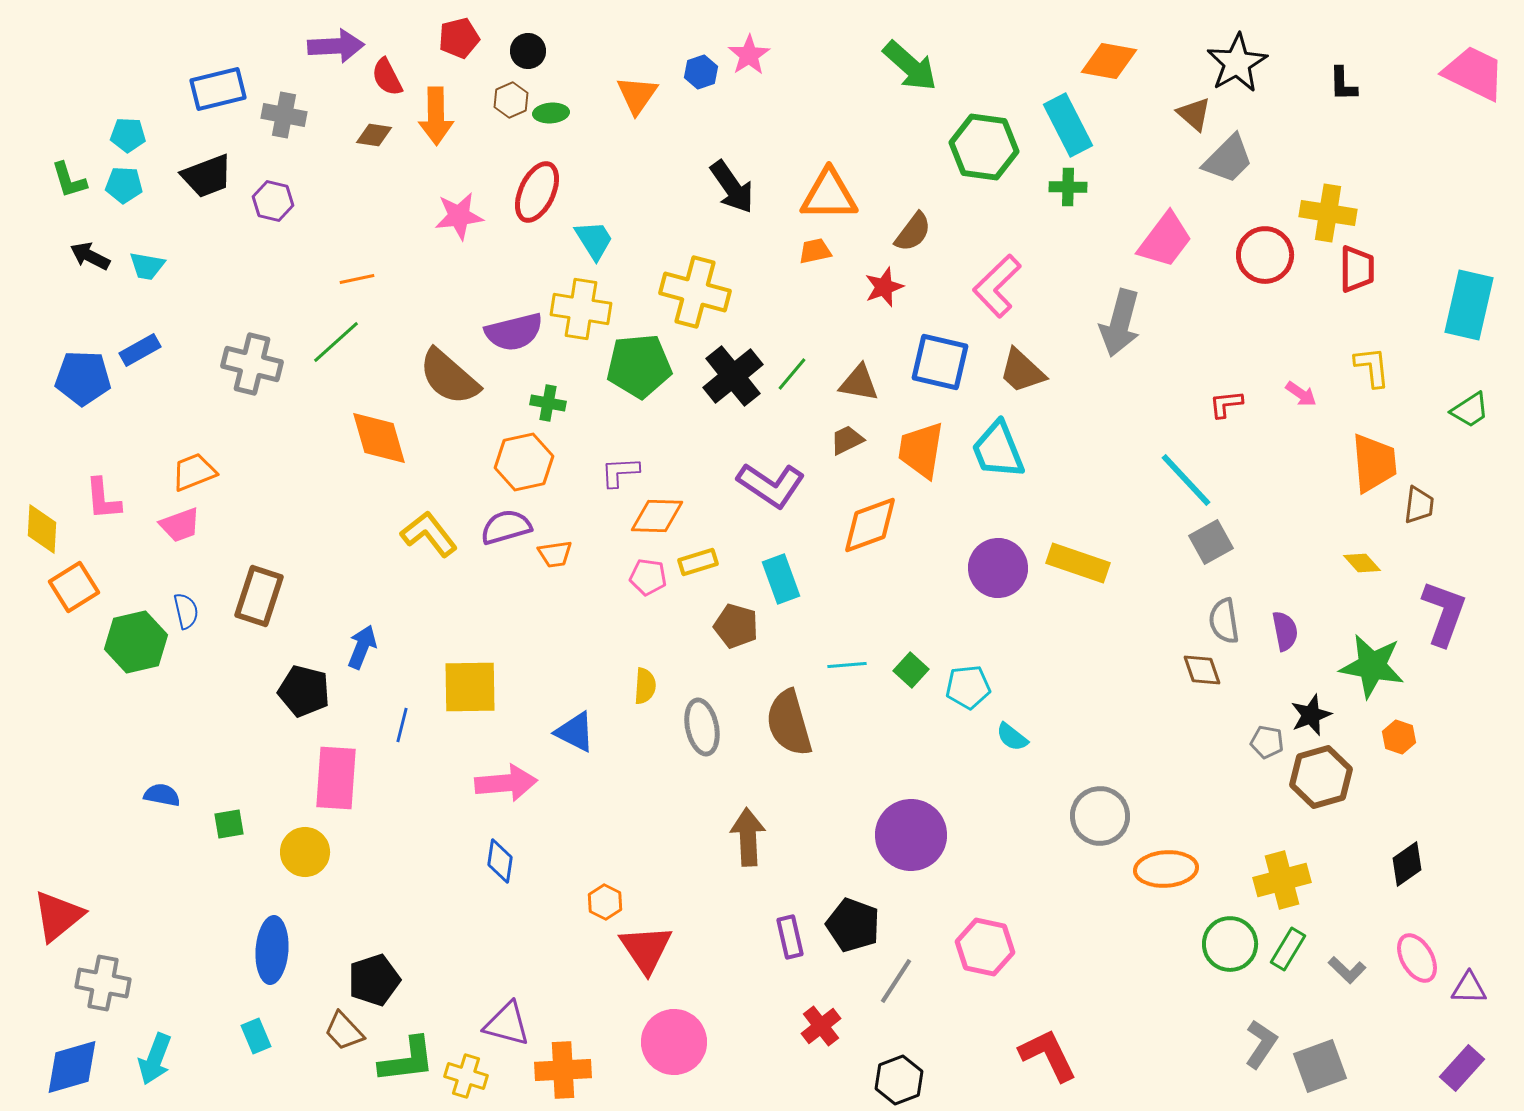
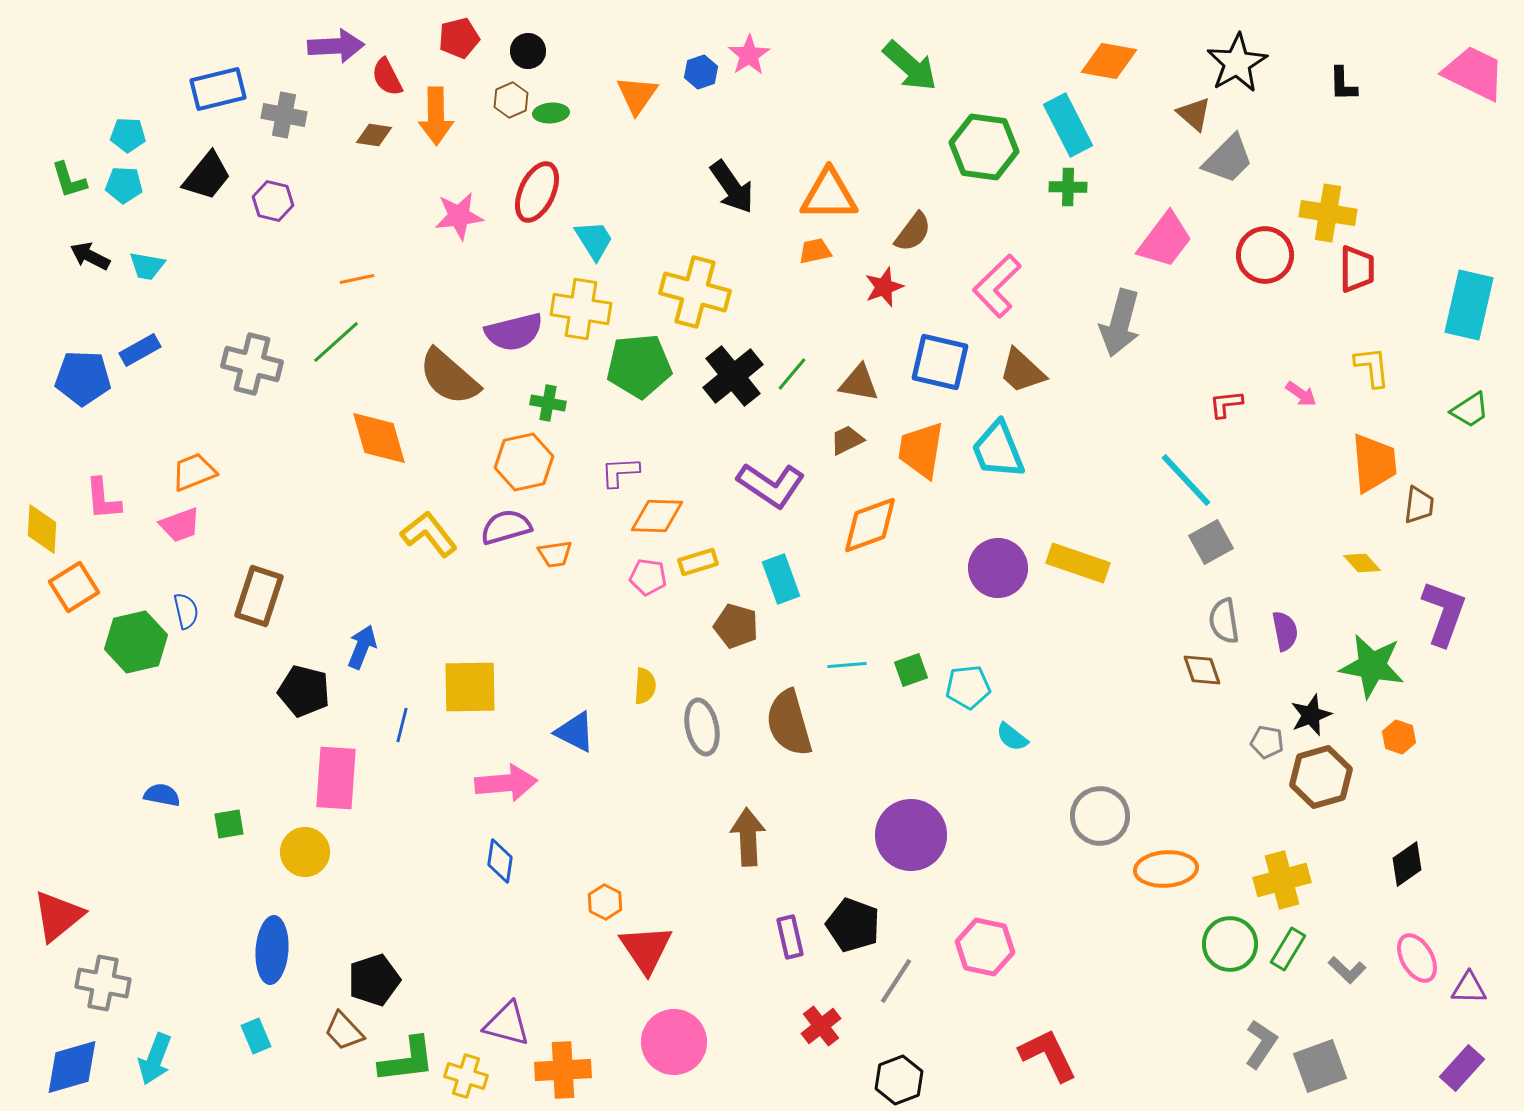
black trapezoid at (207, 176): rotated 30 degrees counterclockwise
green square at (911, 670): rotated 28 degrees clockwise
